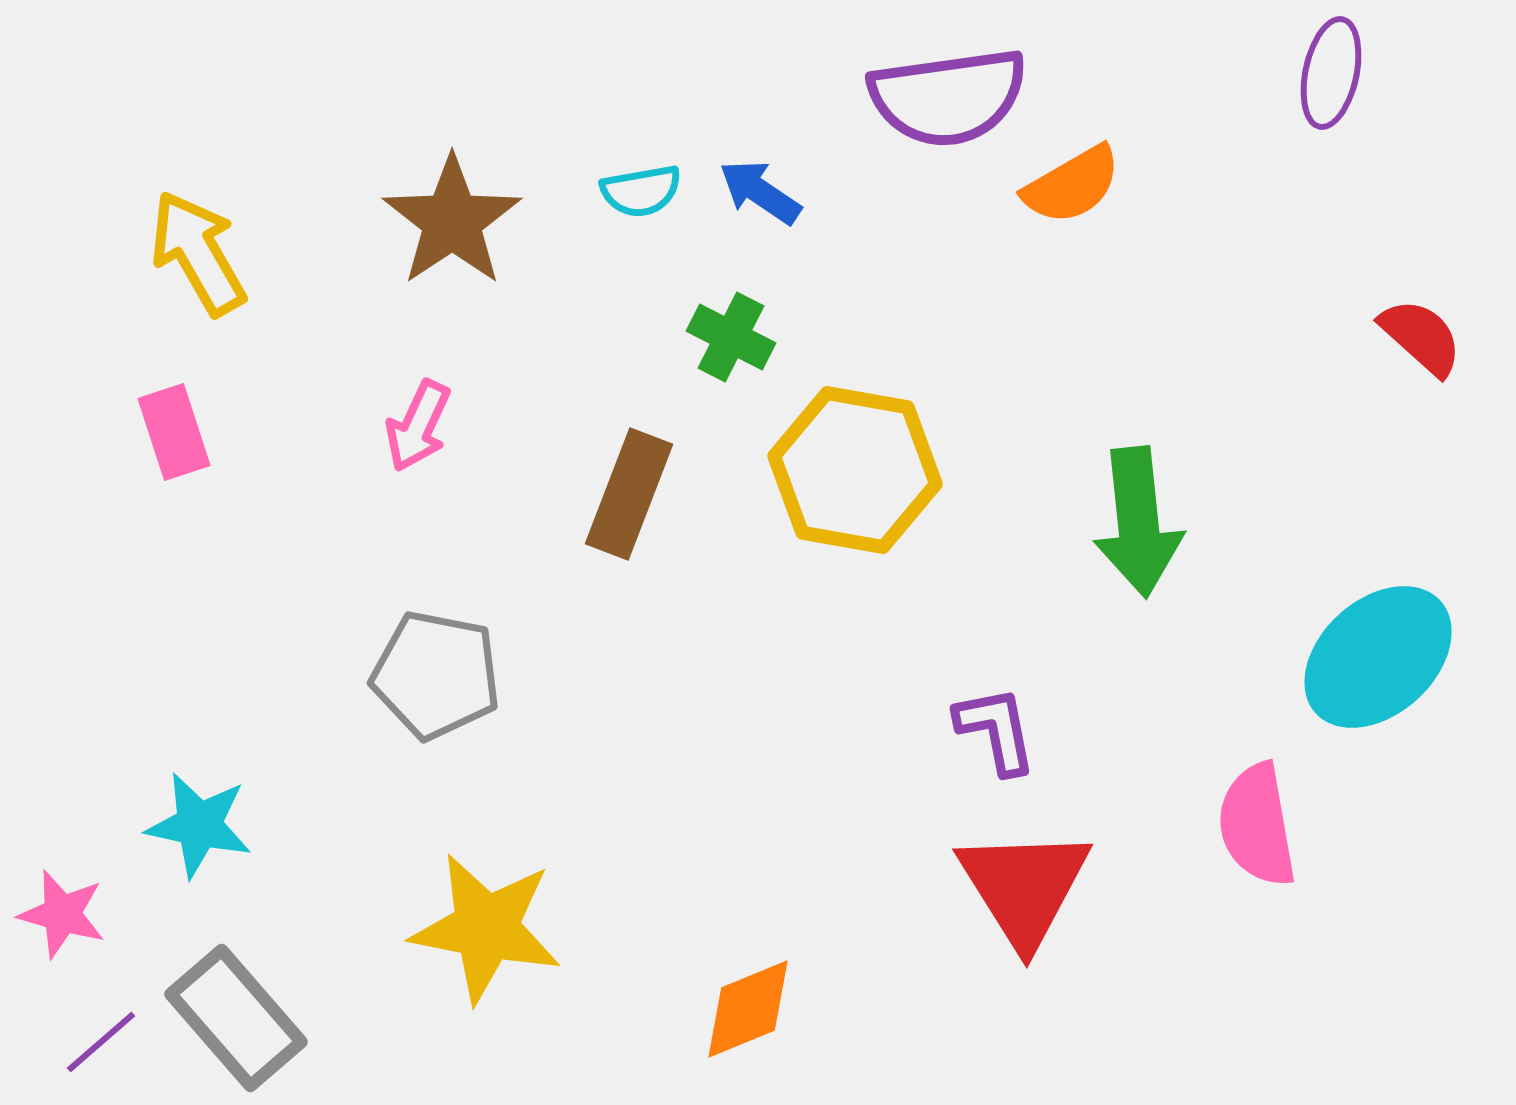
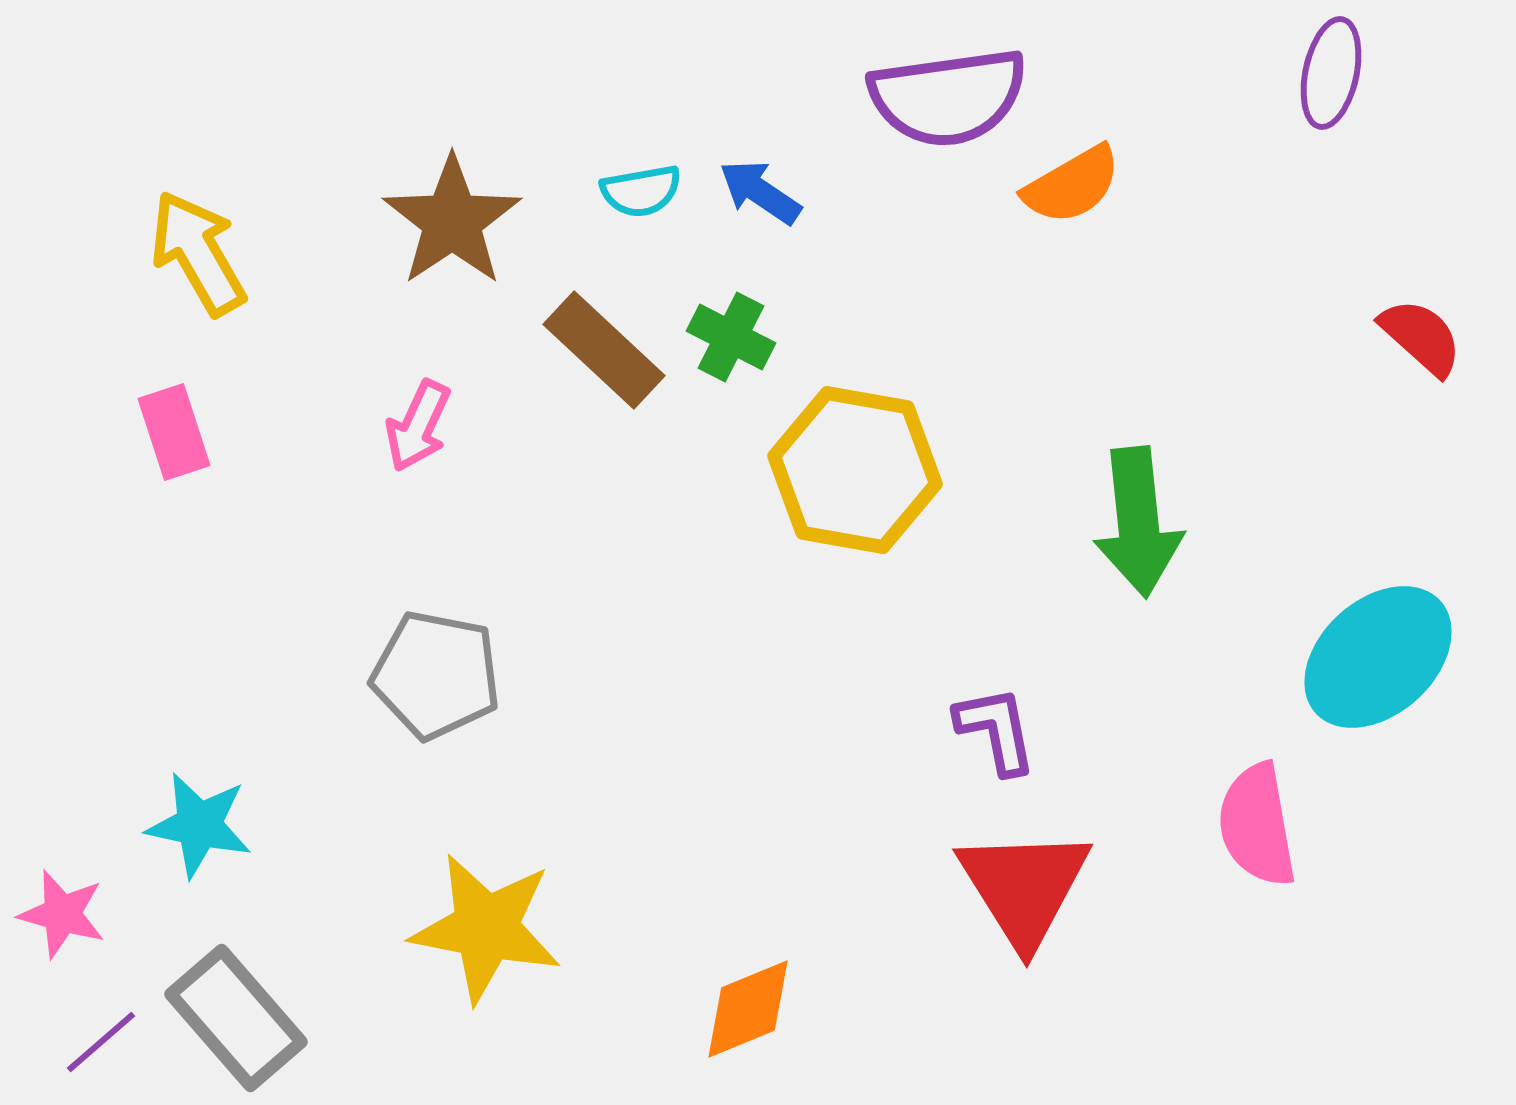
brown rectangle: moved 25 px left, 144 px up; rotated 68 degrees counterclockwise
